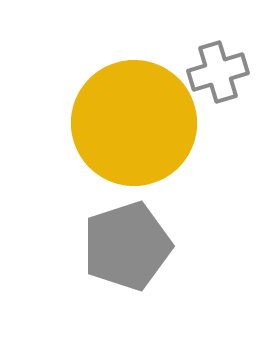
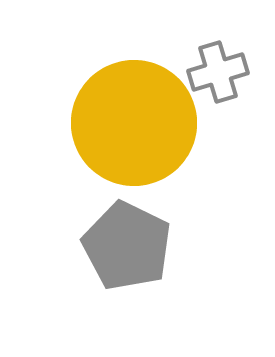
gray pentagon: rotated 28 degrees counterclockwise
